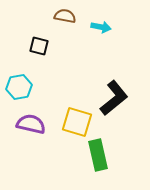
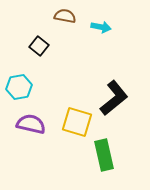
black square: rotated 24 degrees clockwise
green rectangle: moved 6 px right
